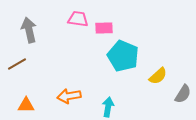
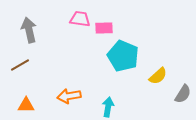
pink trapezoid: moved 2 px right
brown line: moved 3 px right, 1 px down
